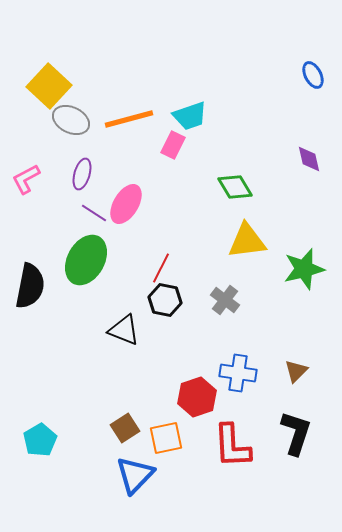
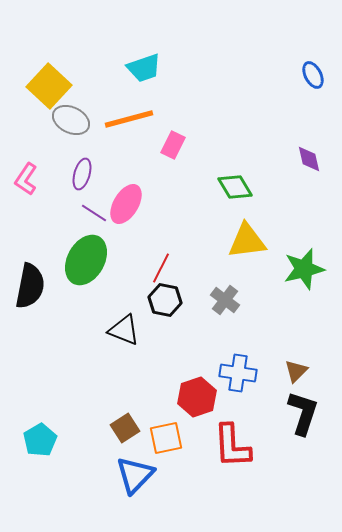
cyan trapezoid: moved 46 px left, 48 px up
pink L-shape: rotated 28 degrees counterclockwise
black L-shape: moved 7 px right, 20 px up
